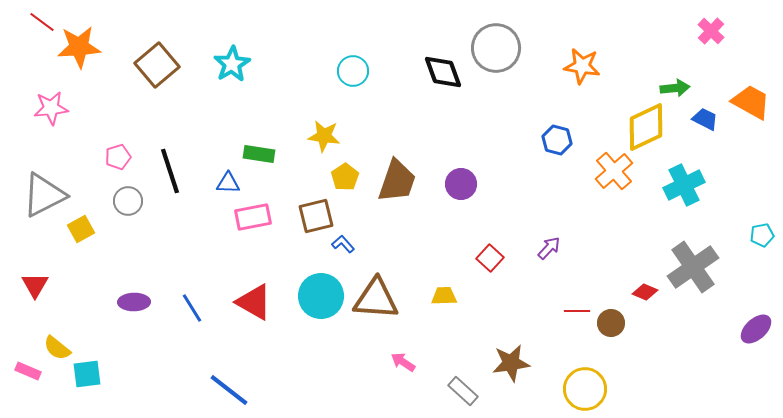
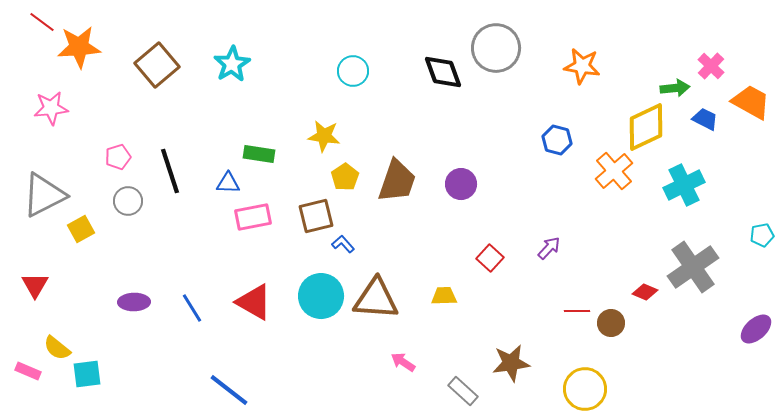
pink cross at (711, 31): moved 35 px down
